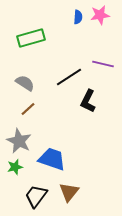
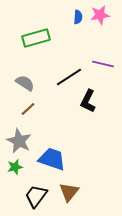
green rectangle: moved 5 px right
